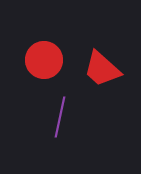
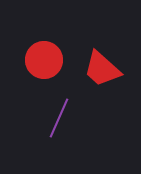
purple line: moved 1 px left, 1 px down; rotated 12 degrees clockwise
